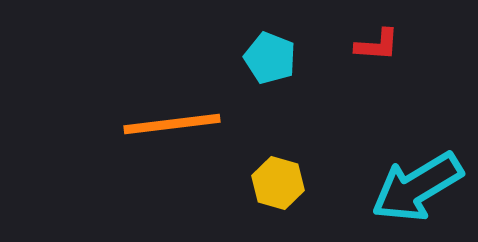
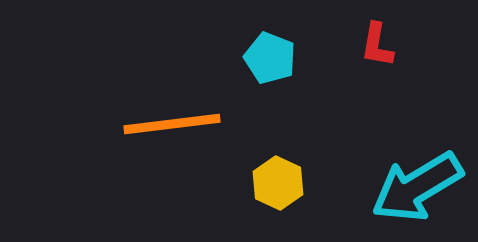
red L-shape: rotated 96 degrees clockwise
yellow hexagon: rotated 9 degrees clockwise
